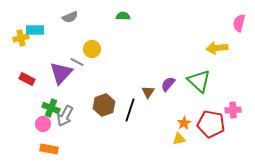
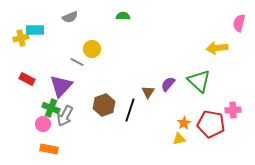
purple triangle: moved 13 px down
